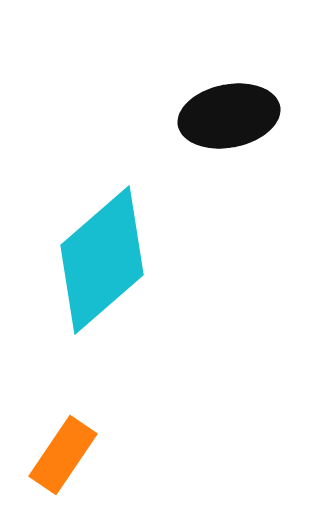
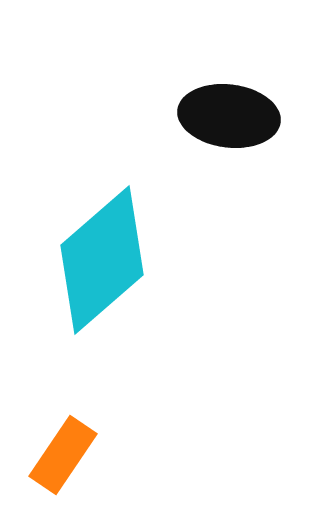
black ellipse: rotated 18 degrees clockwise
